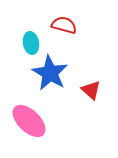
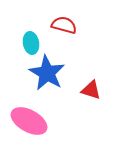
blue star: moved 3 px left
red triangle: rotated 25 degrees counterclockwise
pink ellipse: rotated 15 degrees counterclockwise
